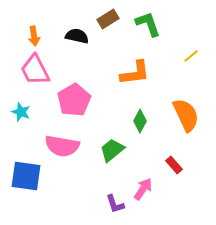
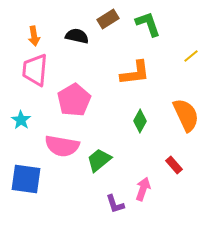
pink trapezoid: rotated 32 degrees clockwise
cyan star: moved 8 px down; rotated 12 degrees clockwise
green trapezoid: moved 13 px left, 10 px down
blue square: moved 3 px down
pink arrow: rotated 15 degrees counterclockwise
